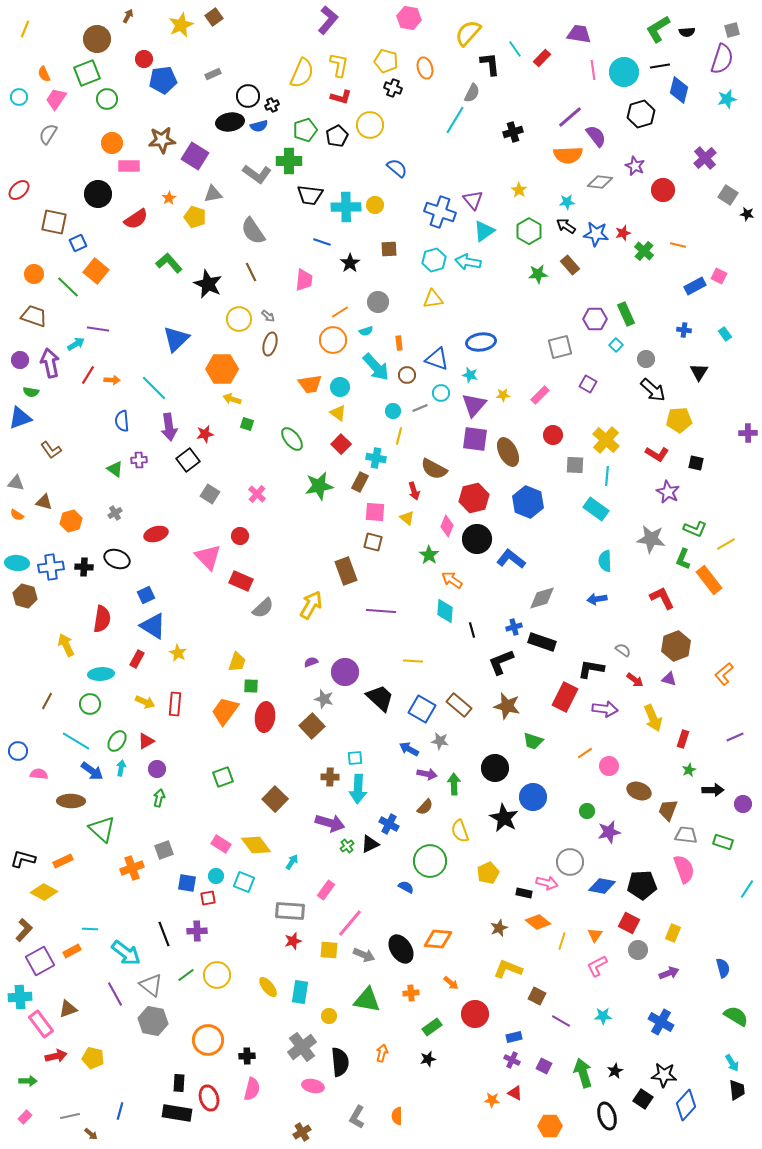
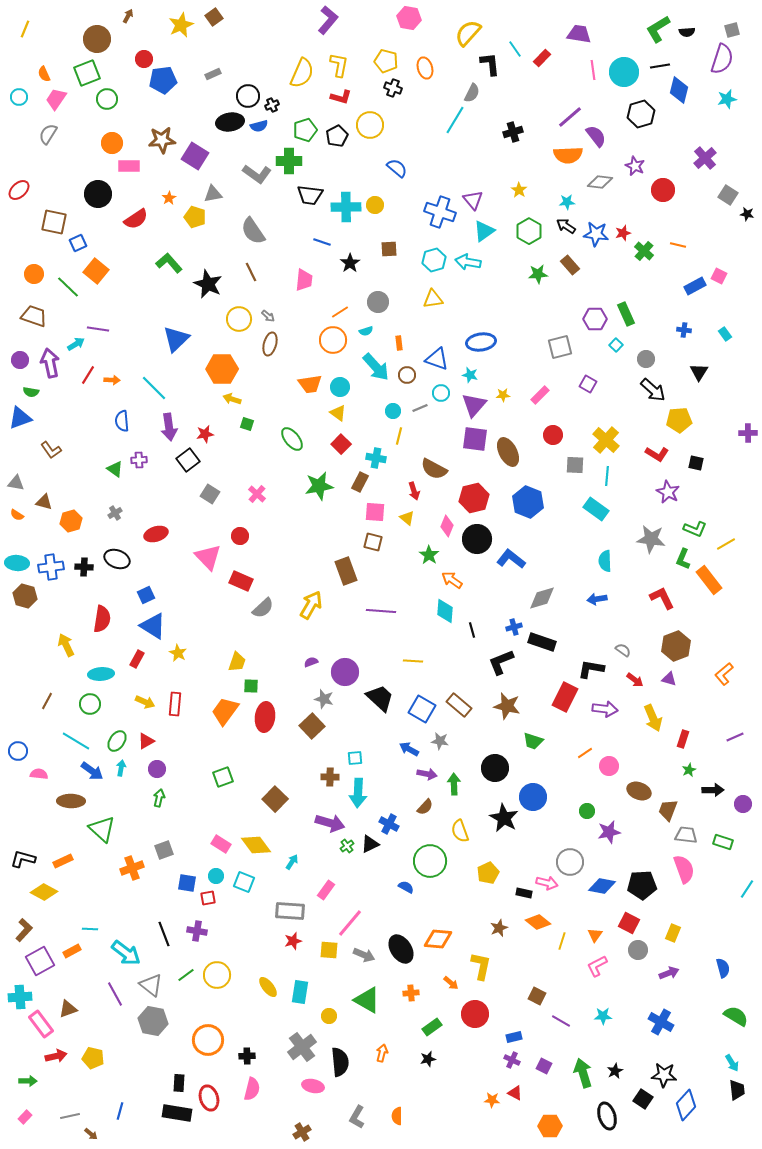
cyan arrow at (358, 789): moved 4 px down
purple cross at (197, 931): rotated 12 degrees clockwise
yellow L-shape at (508, 969): moved 27 px left, 3 px up; rotated 80 degrees clockwise
green triangle at (367, 1000): rotated 20 degrees clockwise
